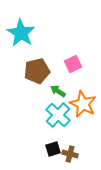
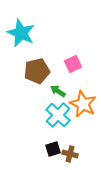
cyan star: rotated 8 degrees counterclockwise
